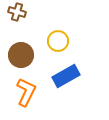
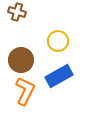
brown circle: moved 5 px down
blue rectangle: moved 7 px left
orange L-shape: moved 1 px left, 1 px up
